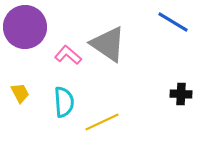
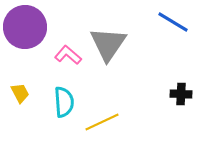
gray triangle: rotated 30 degrees clockwise
